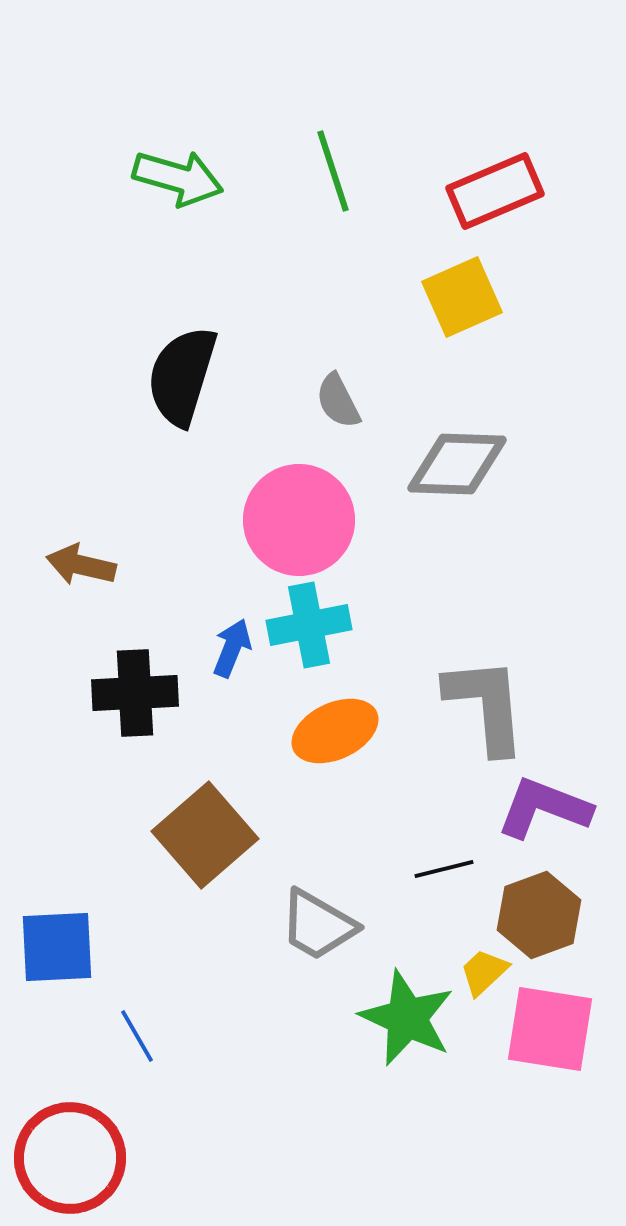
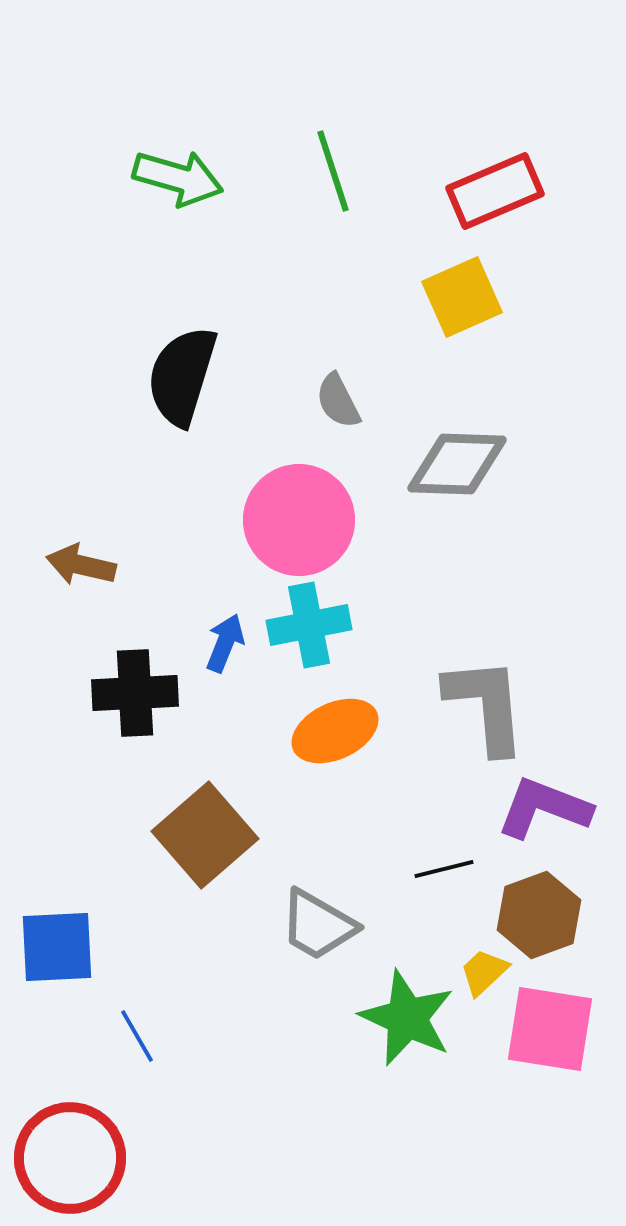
blue arrow: moved 7 px left, 5 px up
